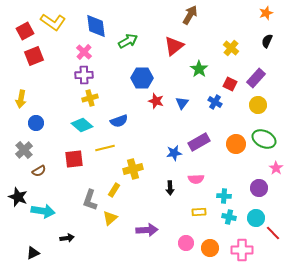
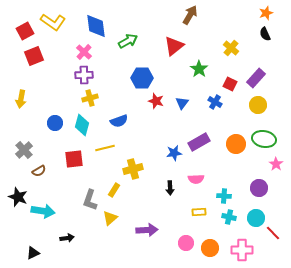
black semicircle at (267, 41): moved 2 px left, 7 px up; rotated 48 degrees counterclockwise
blue circle at (36, 123): moved 19 px right
cyan diamond at (82, 125): rotated 65 degrees clockwise
green ellipse at (264, 139): rotated 15 degrees counterclockwise
pink star at (276, 168): moved 4 px up
